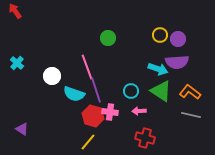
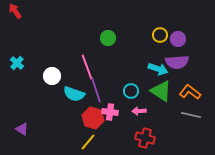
red hexagon: moved 2 px down
